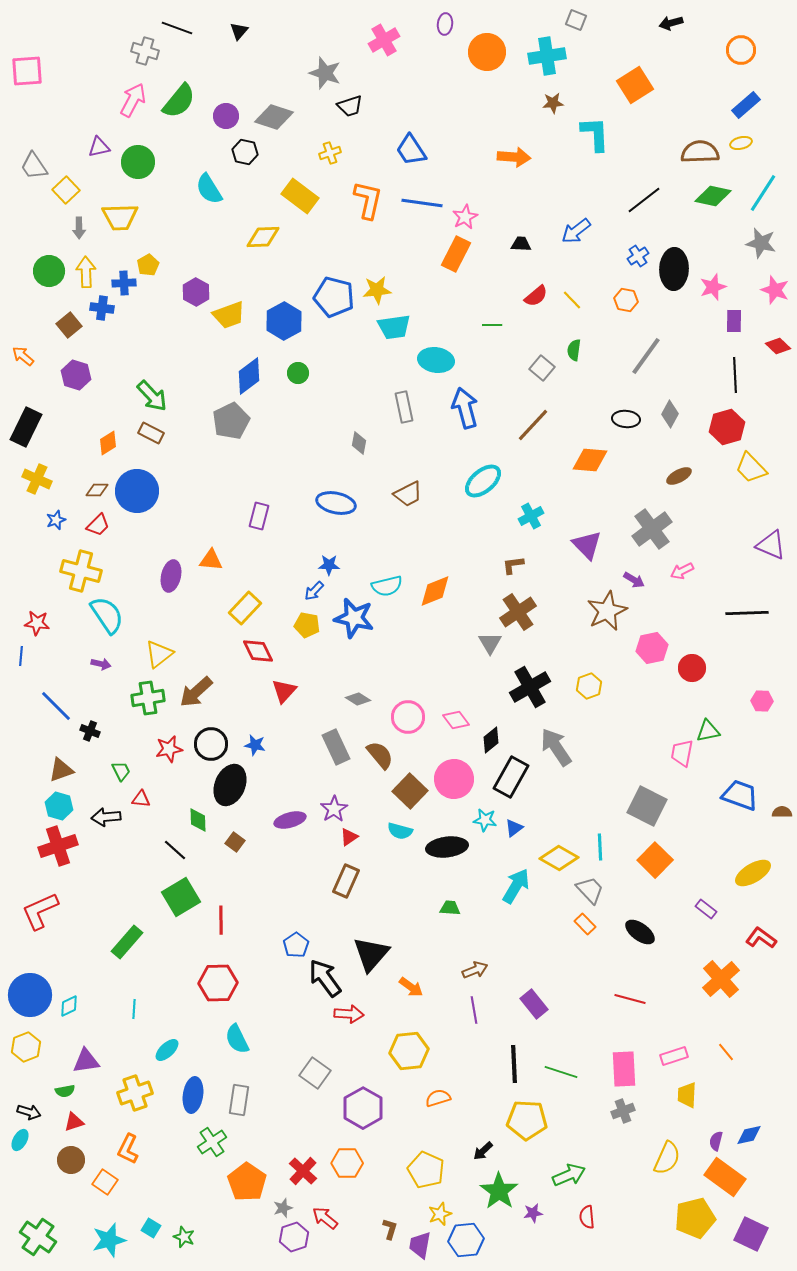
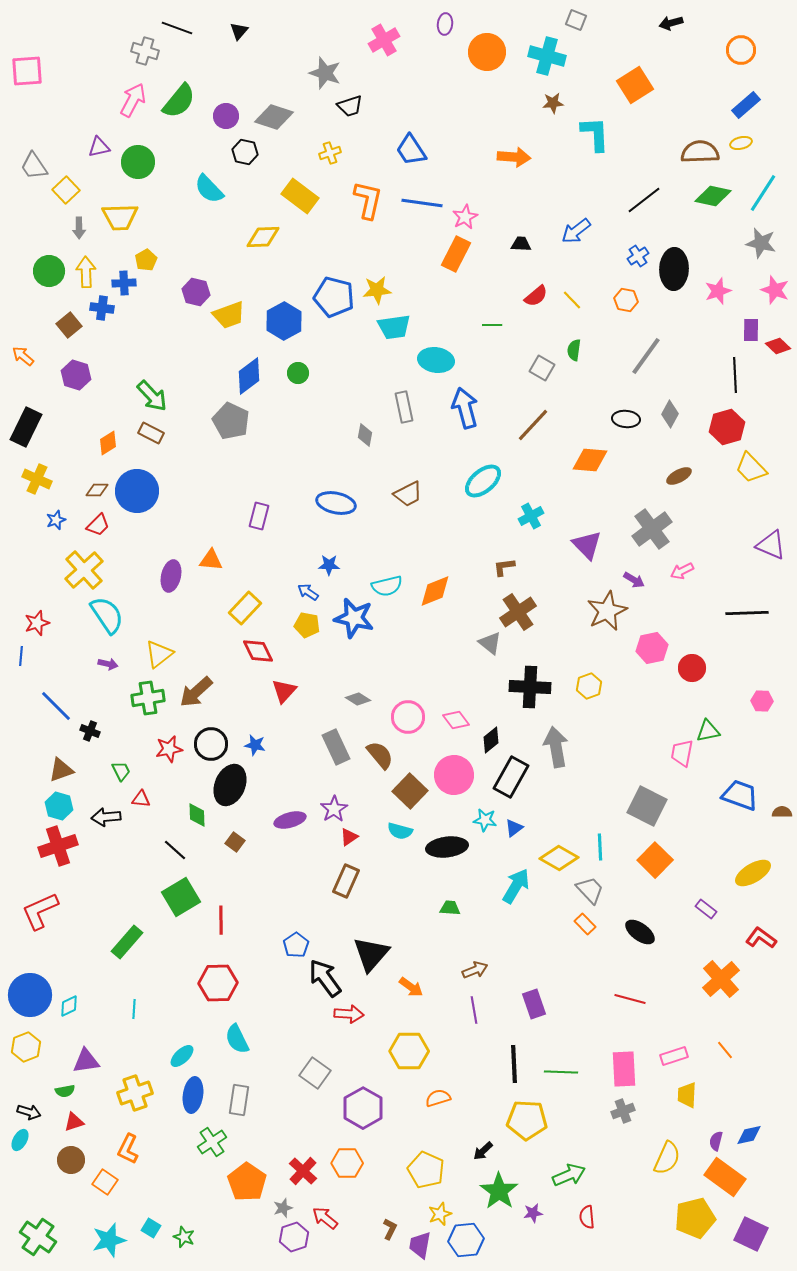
cyan cross at (547, 56): rotated 24 degrees clockwise
cyan semicircle at (209, 189): rotated 12 degrees counterclockwise
yellow pentagon at (148, 265): moved 2 px left, 5 px up
pink star at (713, 287): moved 5 px right, 4 px down
purple hexagon at (196, 292): rotated 16 degrees counterclockwise
purple rectangle at (734, 321): moved 17 px right, 9 px down
gray square at (542, 368): rotated 10 degrees counterclockwise
gray pentagon at (231, 421): rotated 21 degrees counterclockwise
gray diamond at (359, 443): moved 6 px right, 8 px up
brown L-shape at (513, 565): moved 9 px left, 2 px down
yellow cross at (81, 571): moved 3 px right, 1 px up; rotated 33 degrees clockwise
blue arrow at (314, 591): moved 6 px left, 1 px down; rotated 80 degrees clockwise
red star at (37, 623): rotated 25 degrees counterclockwise
gray triangle at (490, 643): rotated 20 degrees counterclockwise
purple arrow at (101, 664): moved 7 px right
black cross at (530, 687): rotated 33 degrees clockwise
gray arrow at (556, 747): rotated 24 degrees clockwise
pink circle at (454, 779): moved 4 px up
green diamond at (198, 820): moved 1 px left, 5 px up
purple rectangle at (534, 1004): rotated 20 degrees clockwise
cyan ellipse at (167, 1050): moved 15 px right, 6 px down
yellow hexagon at (409, 1051): rotated 6 degrees clockwise
orange line at (726, 1052): moved 1 px left, 2 px up
green line at (561, 1072): rotated 16 degrees counterclockwise
brown L-shape at (390, 1229): rotated 10 degrees clockwise
